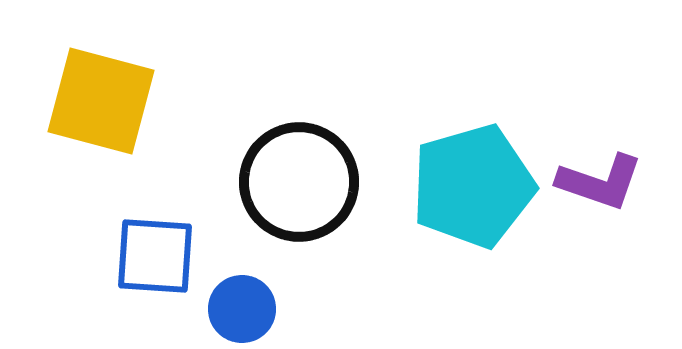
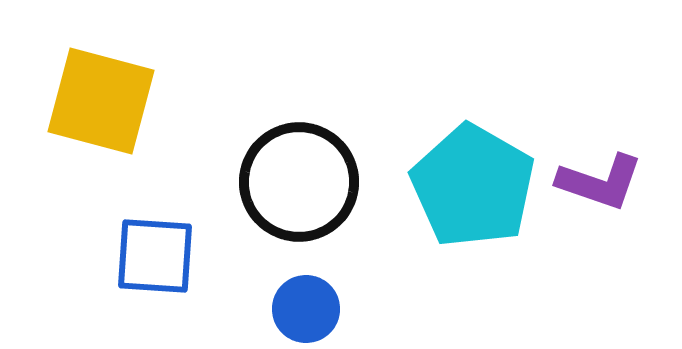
cyan pentagon: rotated 26 degrees counterclockwise
blue circle: moved 64 px right
